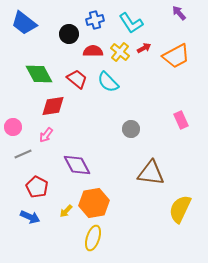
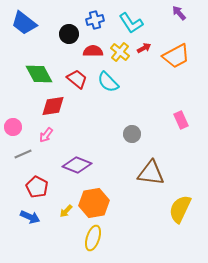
gray circle: moved 1 px right, 5 px down
purple diamond: rotated 40 degrees counterclockwise
